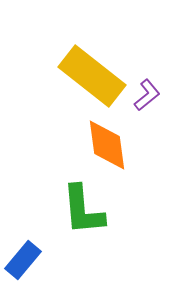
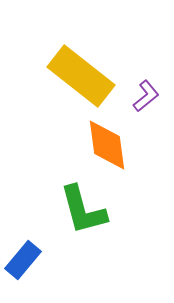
yellow rectangle: moved 11 px left
purple L-shape: moved 1 px left, 1 px down
green L-shape: rotated 10 degrees counterclockwise
